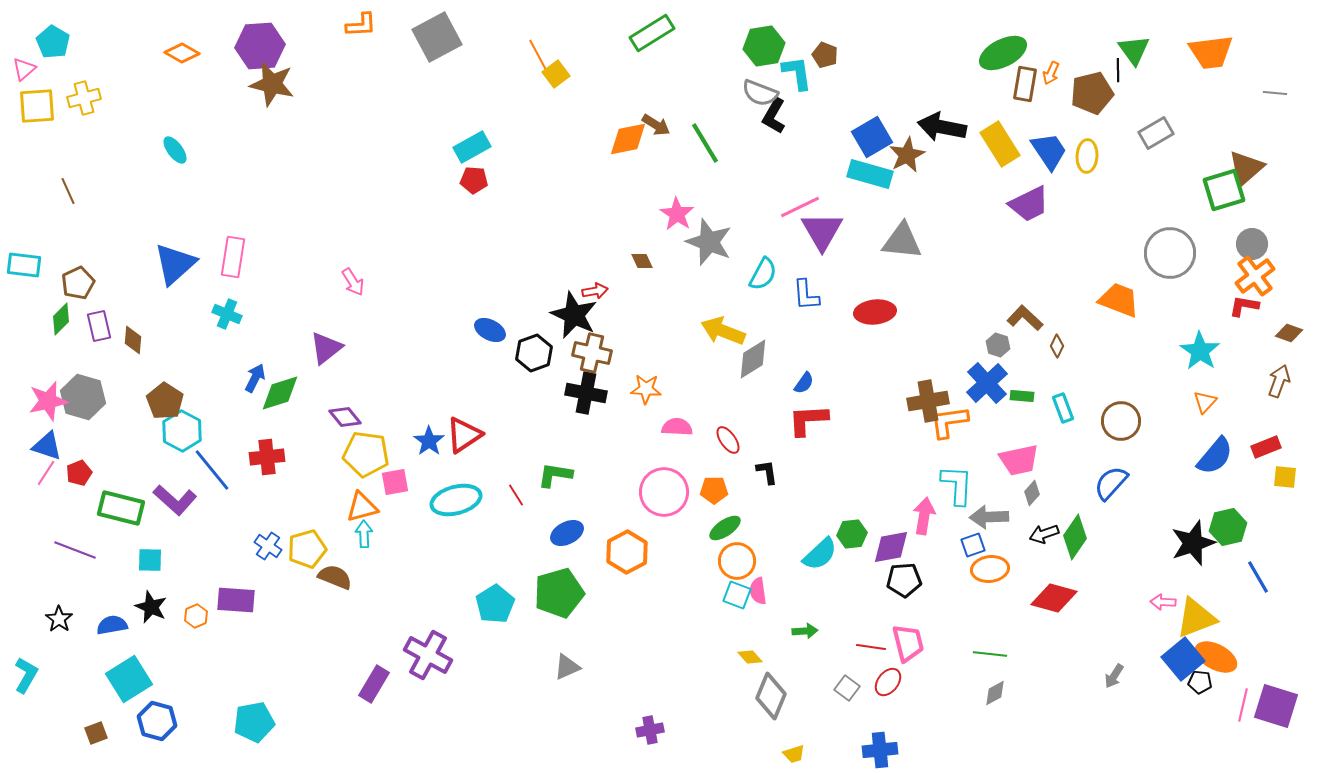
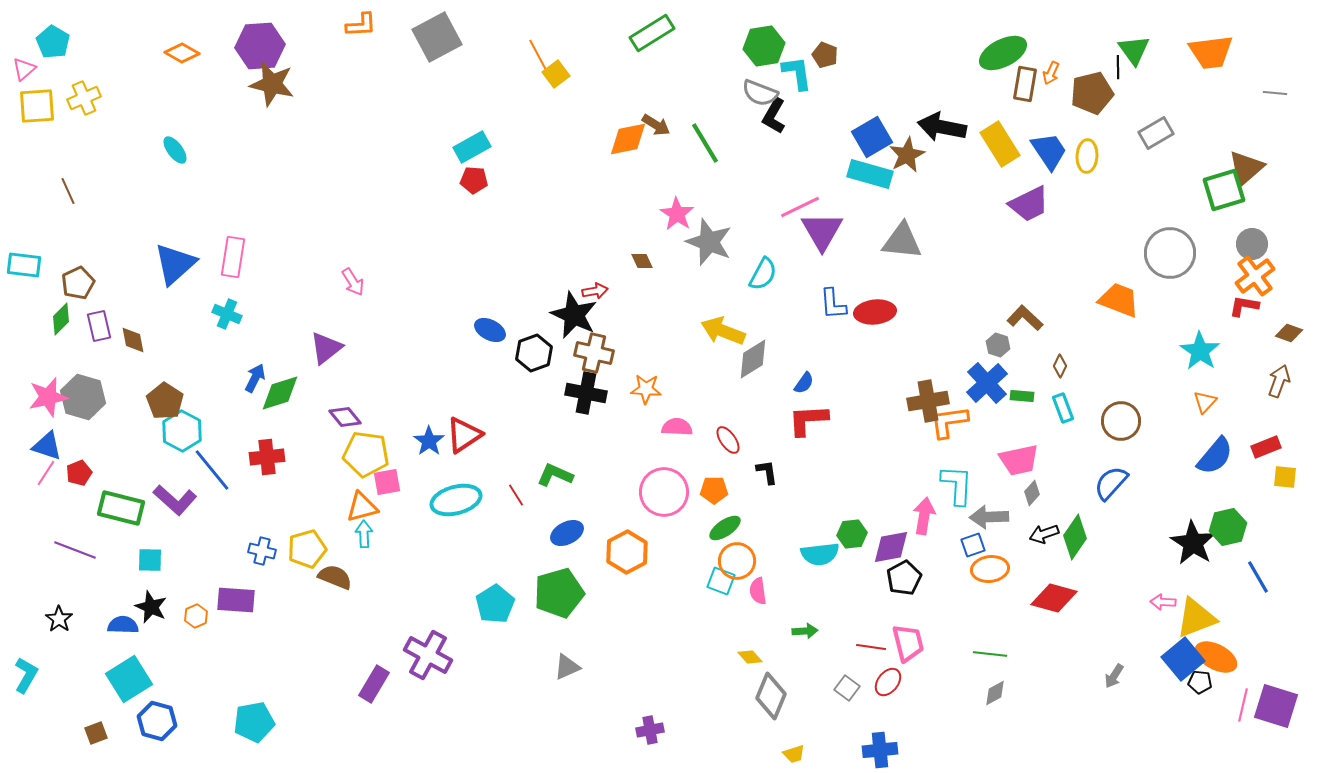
black line at (1118, 70): moved 3 px up
yellow cross at (84, 98): rotated 8 degrees counterclockwise
blue L-shape at (806, 295): moved 27 px right, 9 px down
brown diamond at (133, 340): rotated 16 degrees counterclockwise
brown diamond at (1057, 346): moved 3 px right, 20 px down
brown cross at (592, 353): moved 2 px right
pink star at (48, 401): moved 4 px up
green L-shape at (555, 475): rotated 15 degrees clockwise
pink square at (395, 482): moved 8 px left
black star at (1193, 543): rotated 21 degrees counterclockwise
blue cross at (268, 546): moved 6 px left, 5 px down; rotated 20 degrees counterclockwise
cyan semicircle at (820, 554): rotated 36 degrees clockwise
black pentagon at (904, 580): moved 2 px up; rotated 24 degrees counterclockwise
cyan square at (737, 595): moved 16 px left, 14 px up
blue semicircle at (112, 625): moved 11 px right; rotated 12 degrees clockwise
